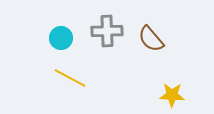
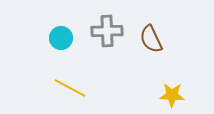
brown semicircle: rotated 16 degrees clockwise
yellow line: moved 10 px down
